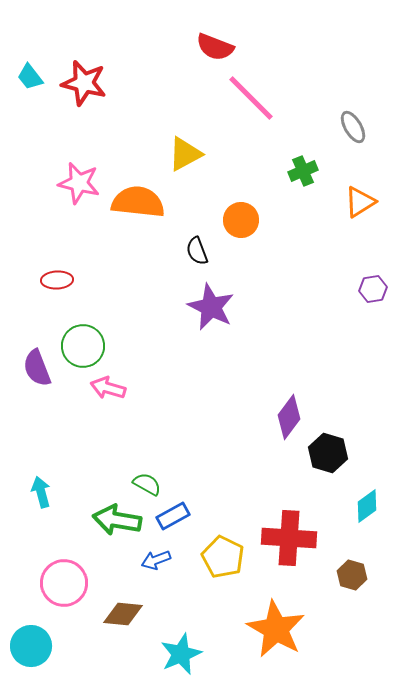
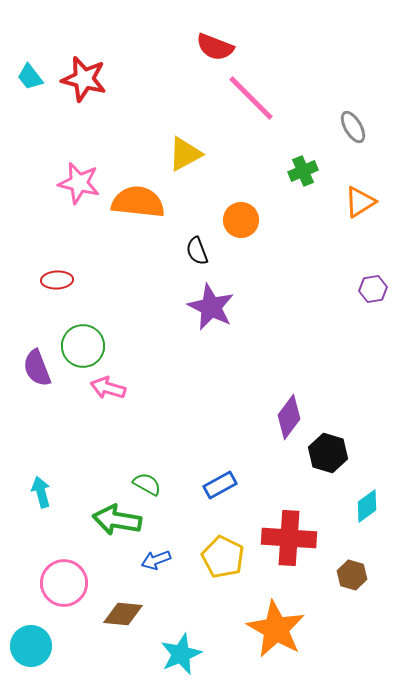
red star: moved 4 px up
blue rectangle: moved 47 px right, 31 px up
